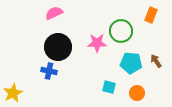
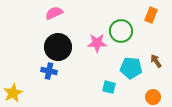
cyan pentagon: moved 5 px down
orange circle: moved 16 px right, 4 px down
